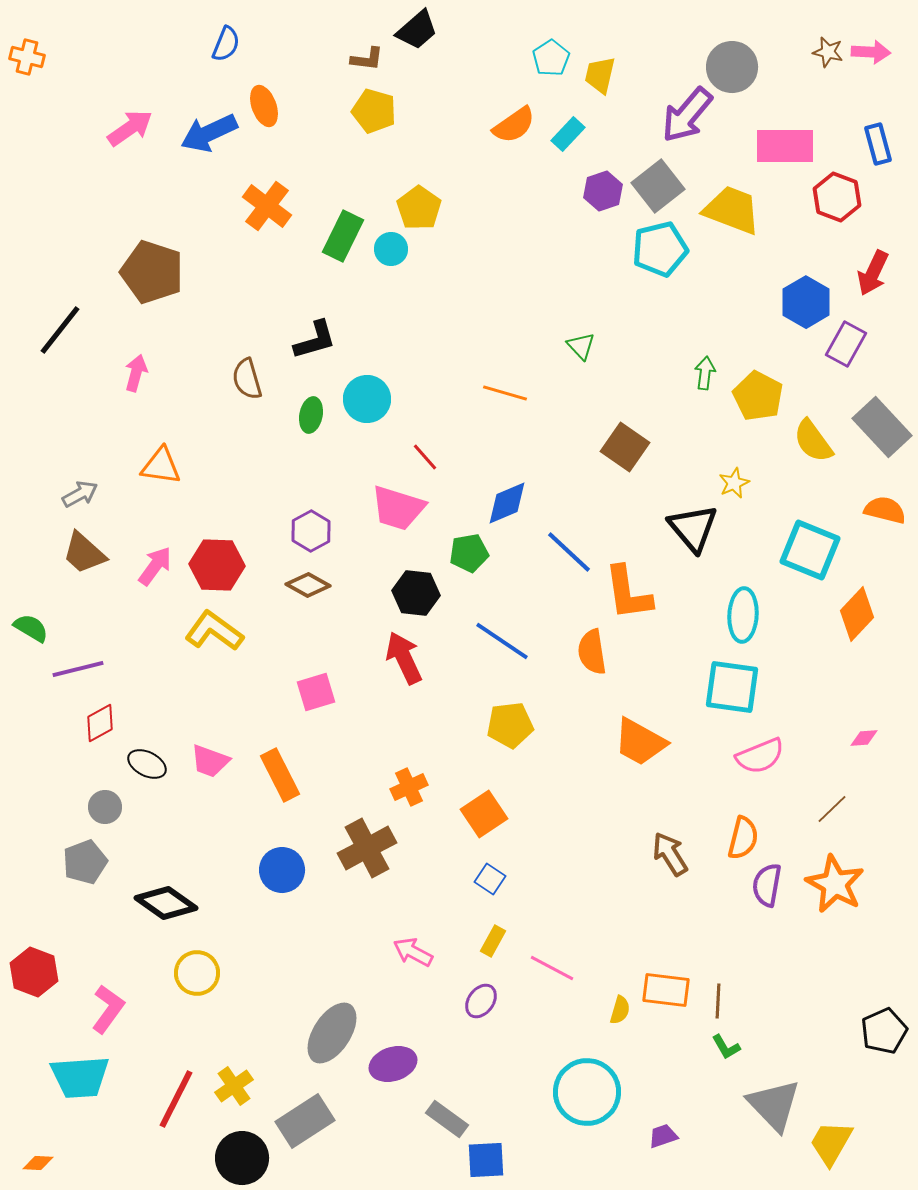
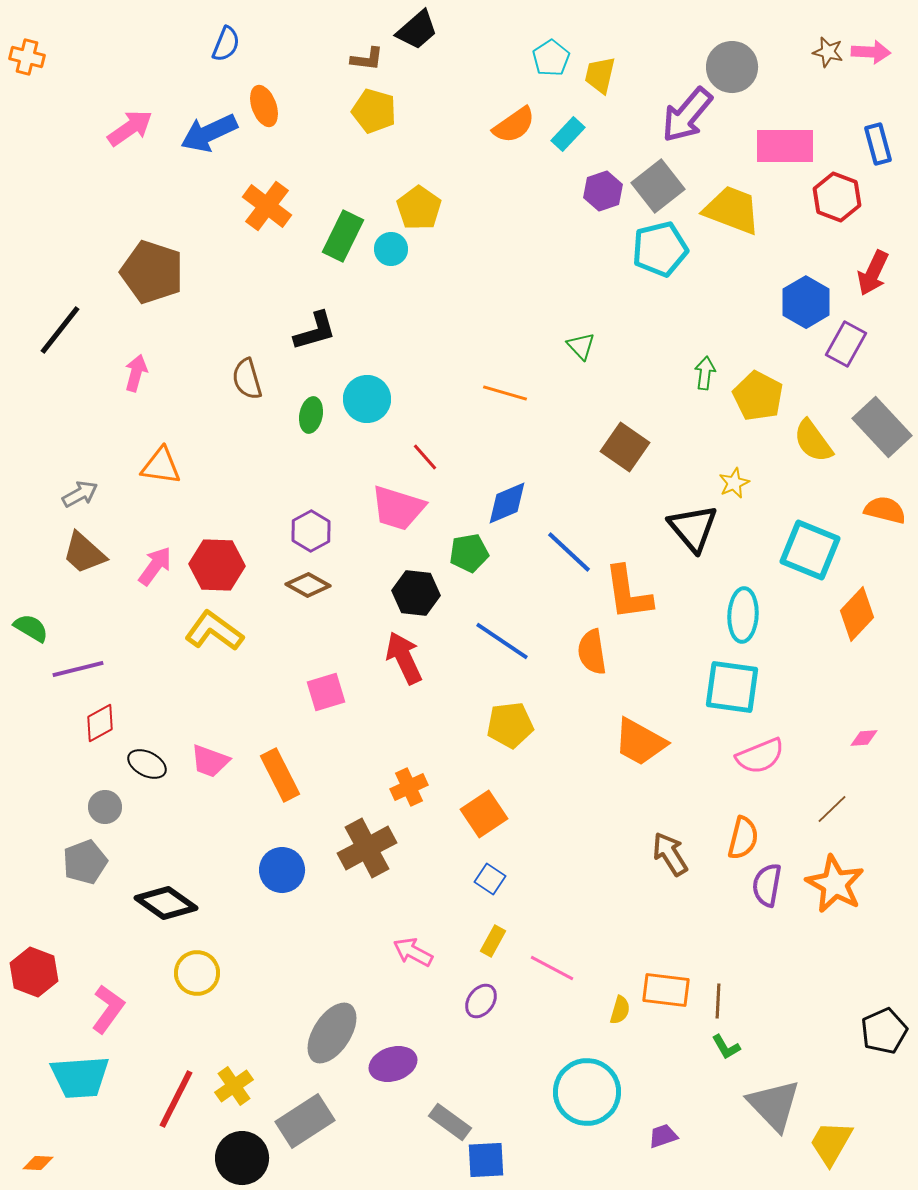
black L-shape at (315, 340): moved 9 px up
pink square at (316, 692): moved 10 px right
gray rectangle at (447, 1119): moved 3 px right, 3 px down
